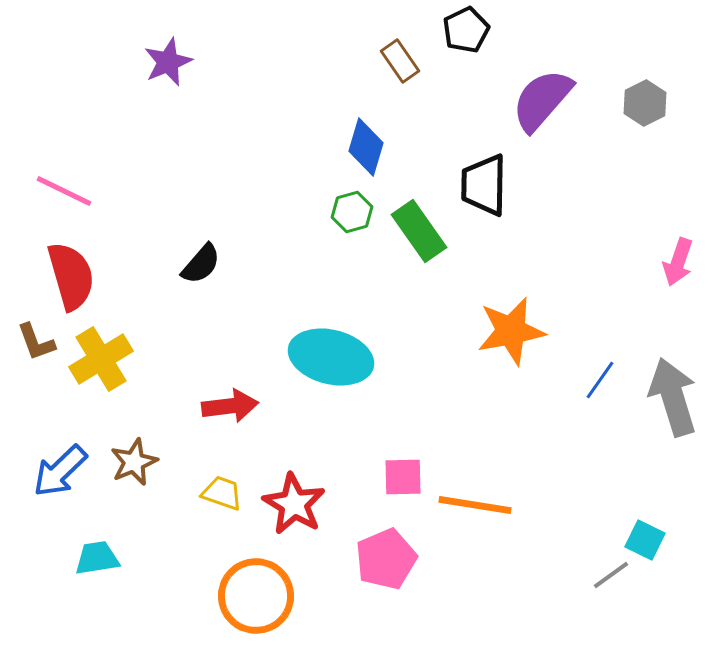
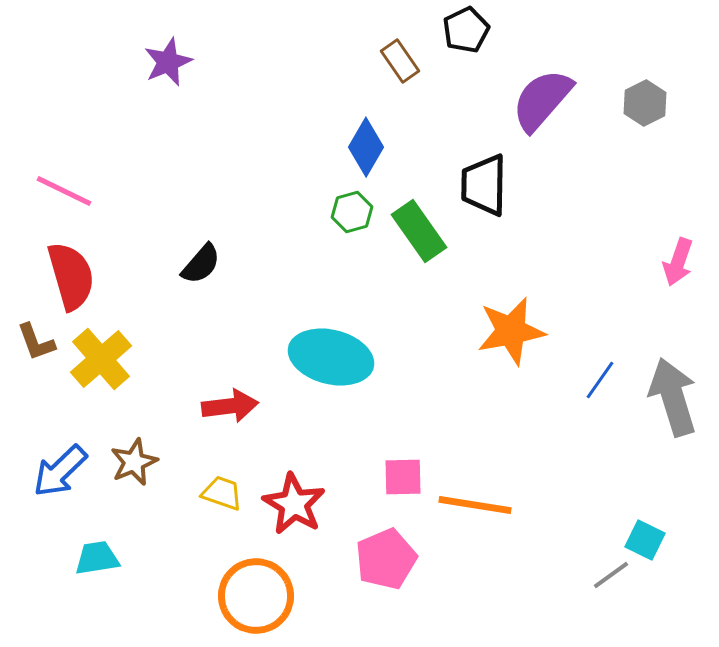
blue diamond: rotated 14 degrees clockwise
yellow cross: rotated 10 degrees counterclockwise
